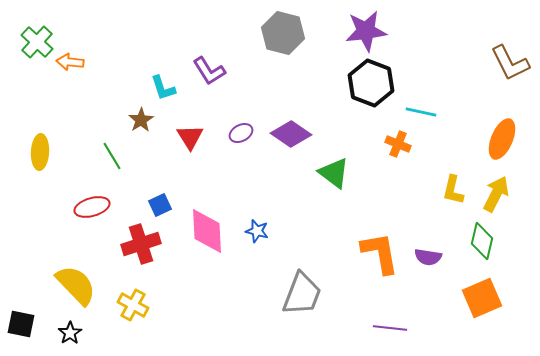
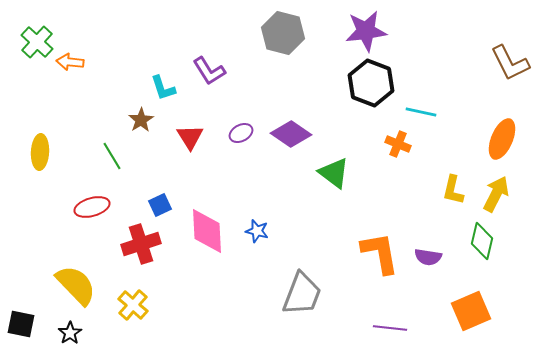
orange square: moved 11 px left, 13 px down
yellow cross: rotated 12 degrees clockwise
